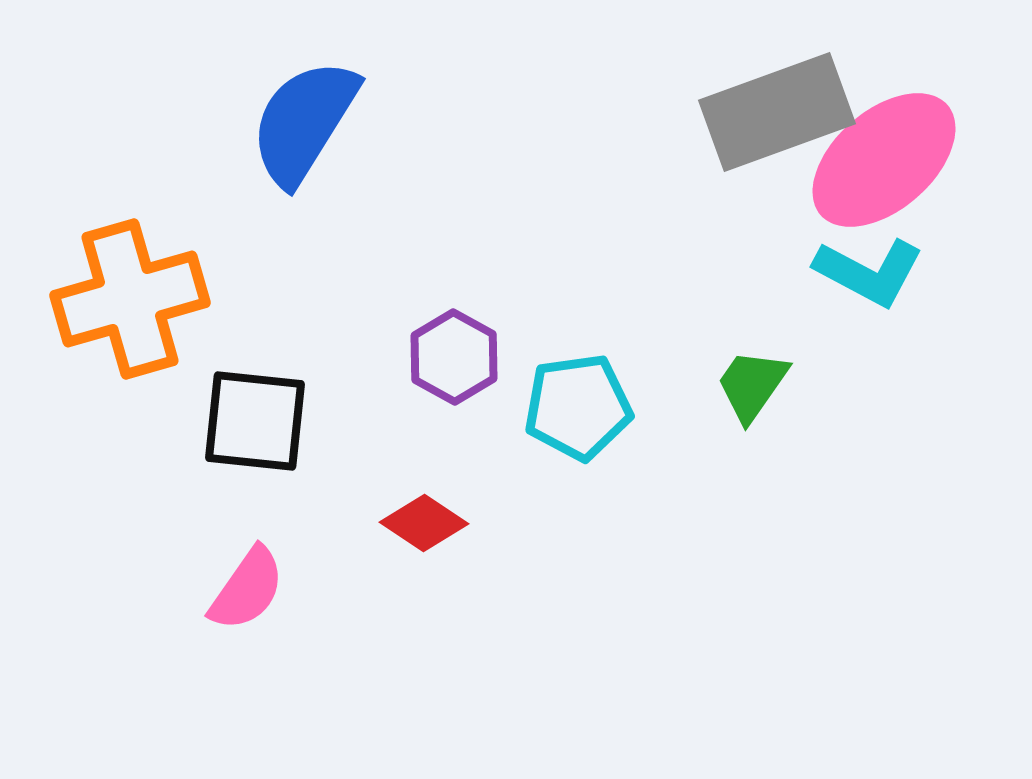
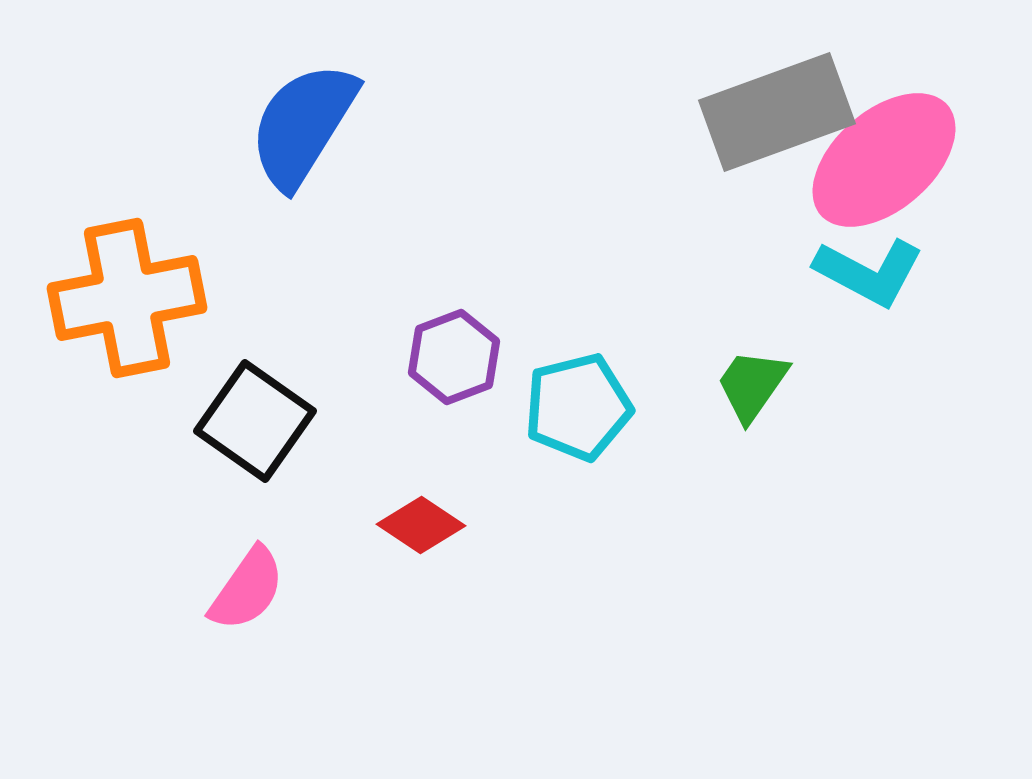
blue semicircle: moved 1 px left, 3 px down
orange cross: moved 3 px left, 1 px up; rotated 5 degrees clockwise
purple hexagon: rotated 10 degrees clockwise
cyan pentagon: rotated 6 degrees counterclockwise
black square: rotated 29 degrees clockwise
red diamond: moved 3 px left, 2 px down
